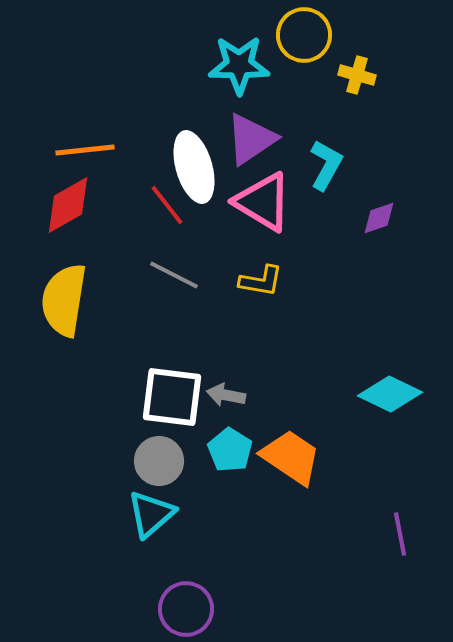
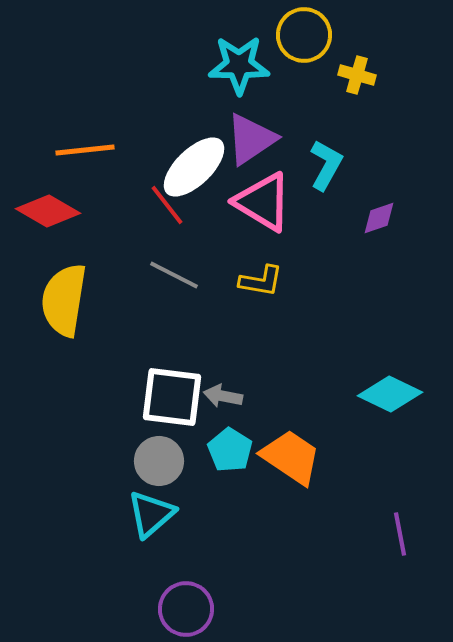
white ellipse: rotated 62 degrees clockwise
red diamond: moved 20 px left, 6 px down; rotated 60 degrees clockwise
gray arrow: moved 3 px left, 1 px down
